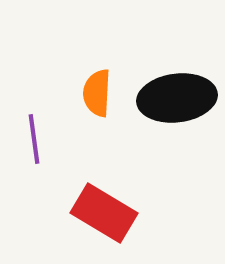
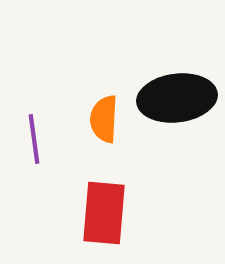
orange semicircle: moved 7 px right, 26 px down
red rectangle: rotated 64 degrees clockwise
